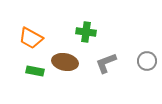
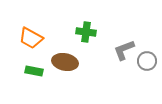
gray L-shape: moved 18 px right, 13 px up
green rectangle: moved 1 px left
